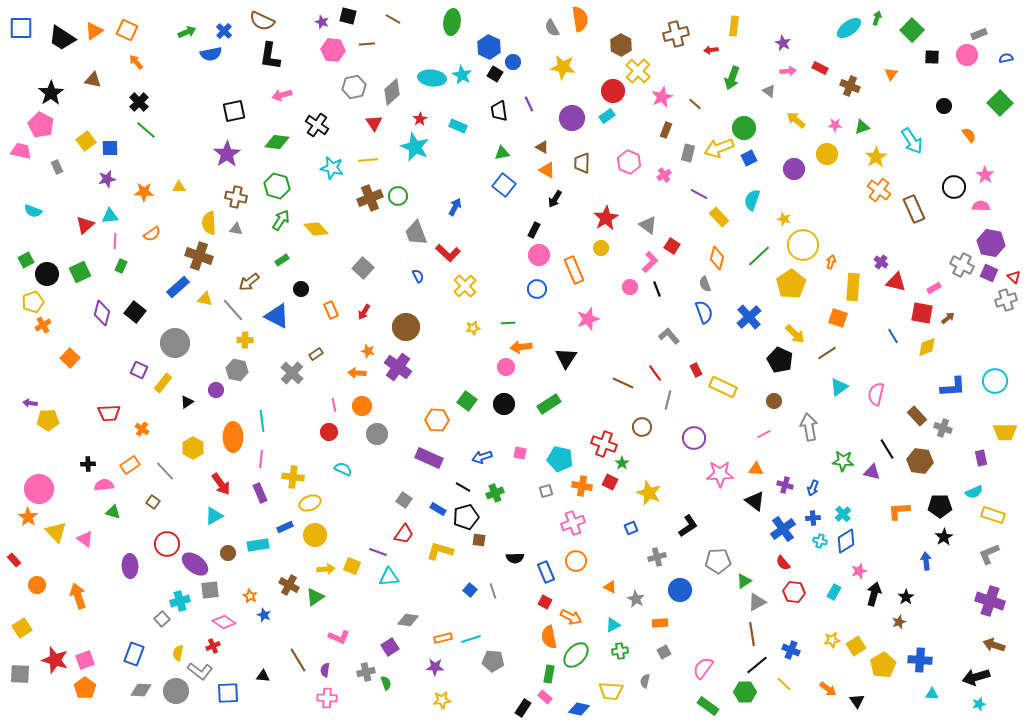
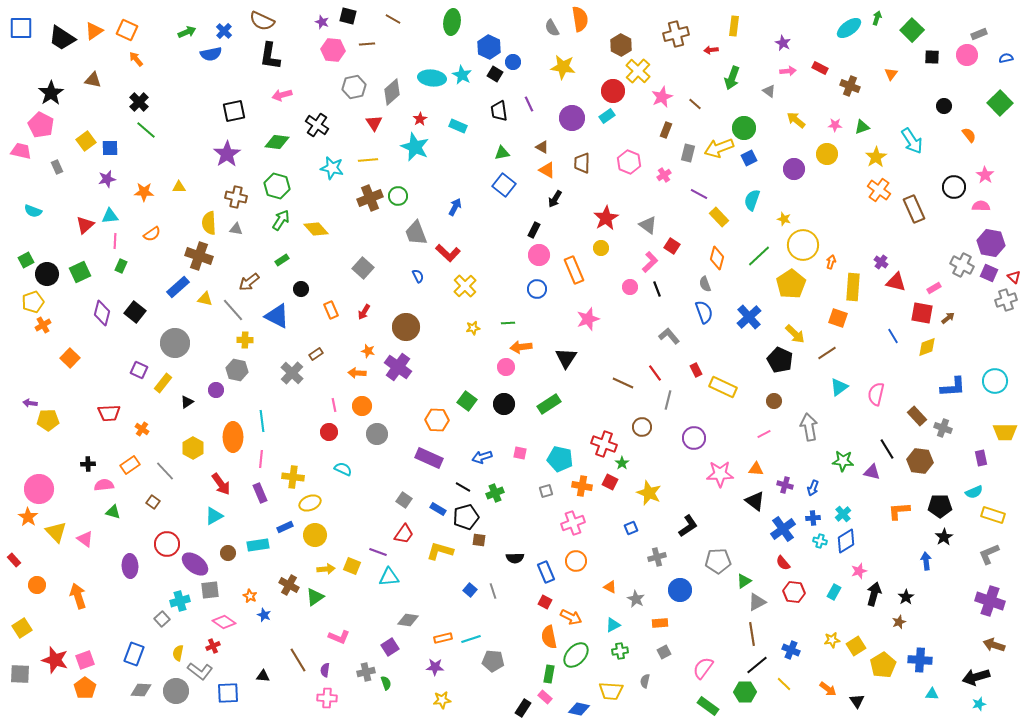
orange arrow at (136, 62): moved 3 px up
